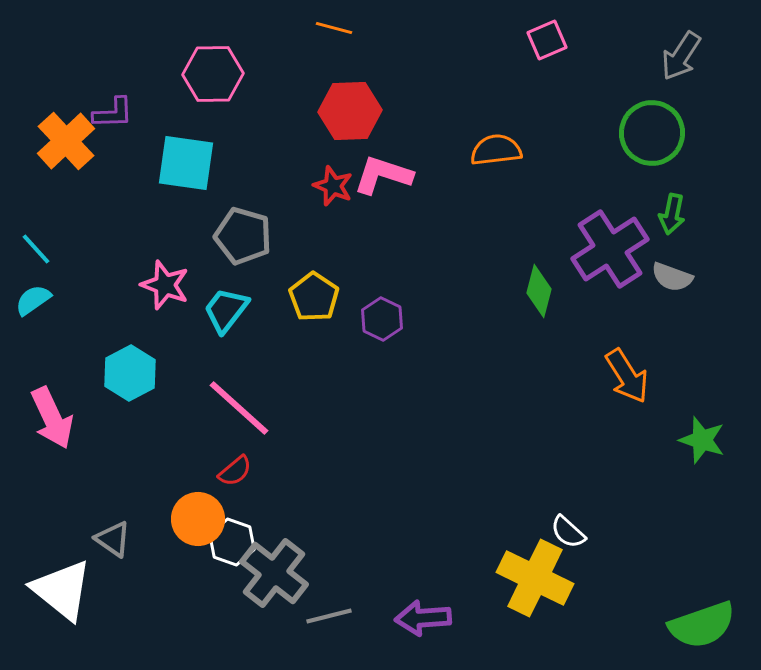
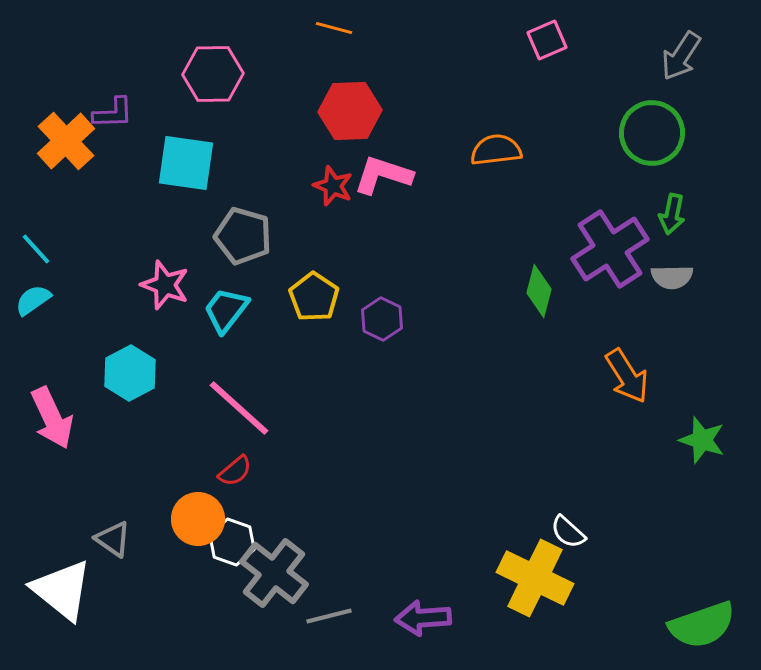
gray semicircle: rotated 21 degrees counterclockwise
